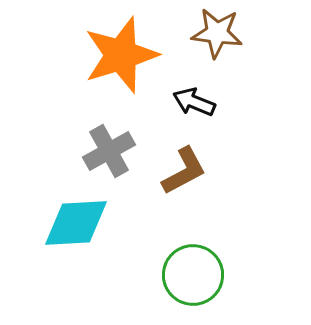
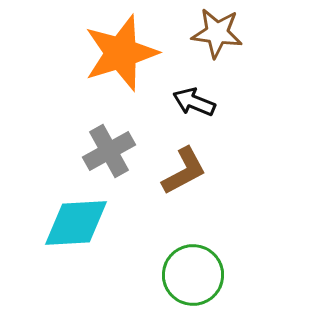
orange star: moved 2 px up
